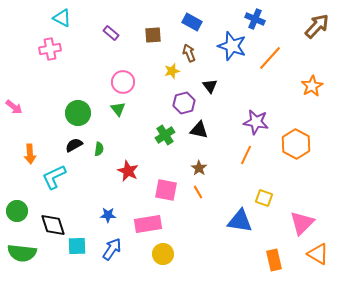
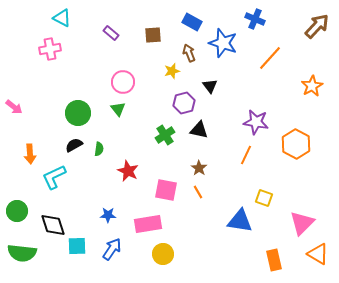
blue star at (232, 46): moved 9 px left, 3 px up
